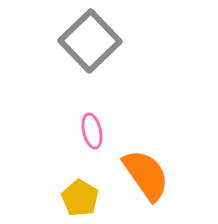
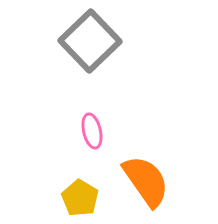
orange semicircle: moved 6 px down
